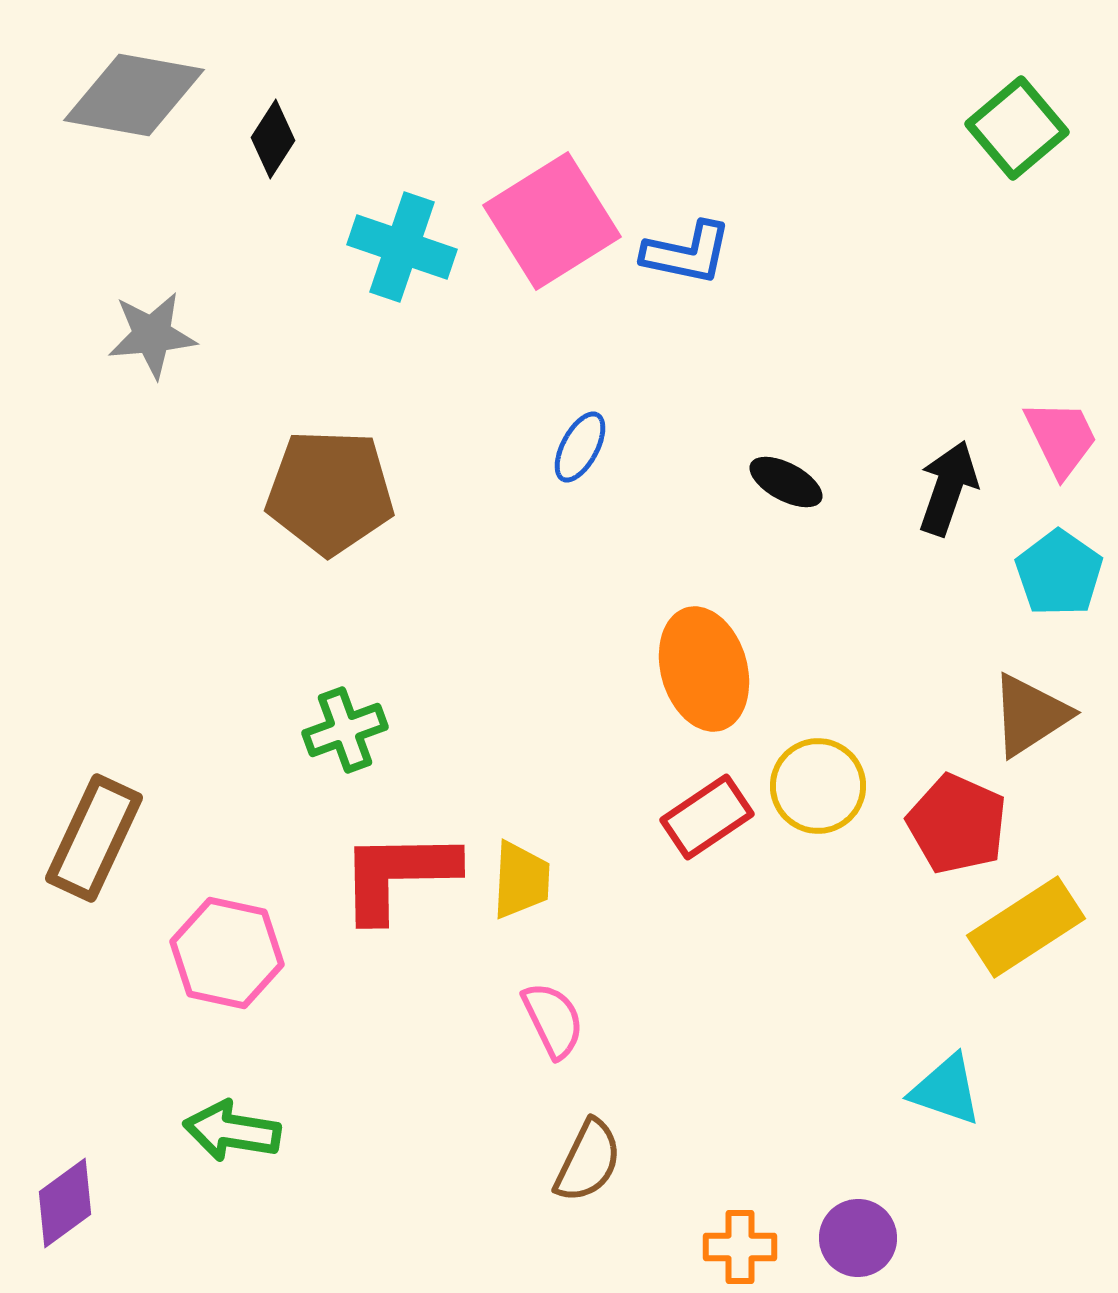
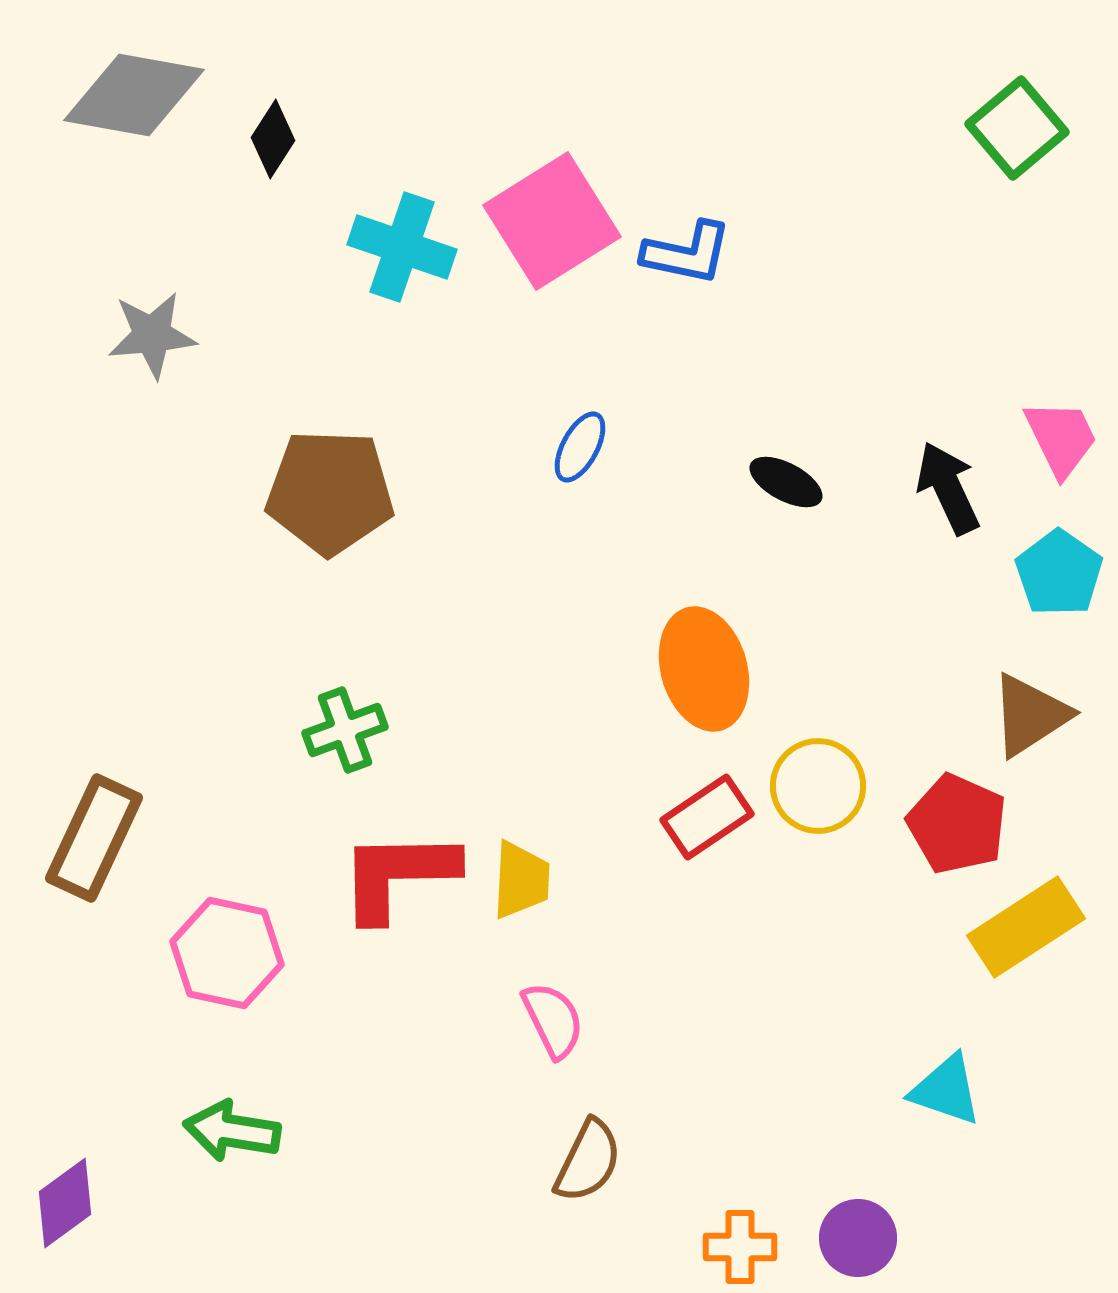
black arrow: rotated 44 degrees counterclockwise
